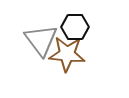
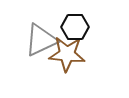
gray triangle: rotated 42 degrees clockwise
